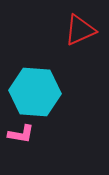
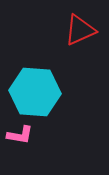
pink L-shape: moved 1 px left, 1 px down
